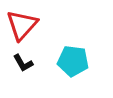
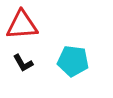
red triangle: rotated 44 degrees clockwise
